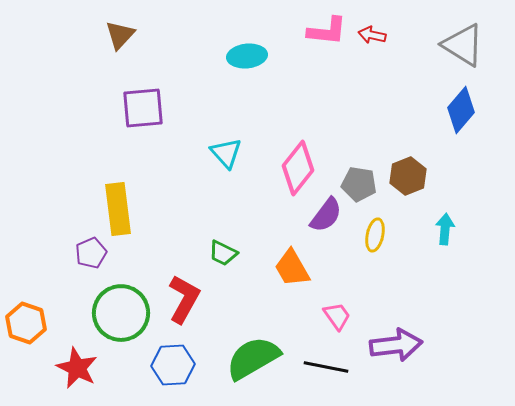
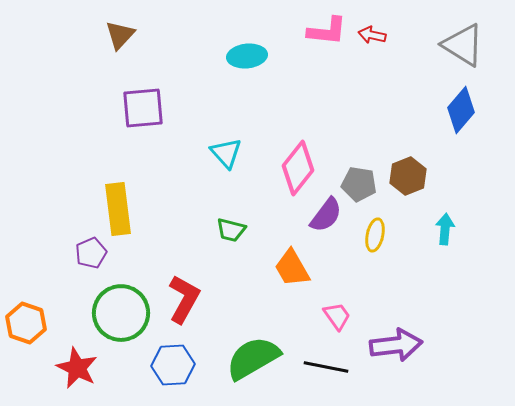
green trapezoid: moved 8 px right, 23 px up; rotated 12 degrees counterclockwise
